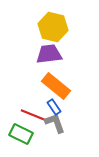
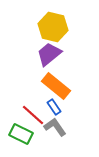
purple trapezoid: rotated 32 degrees counterclockwise
red line: rotated 20 degrees clockwise
gray L-shape: moved 4 px down; rotated 15 degrees counterclockwise
